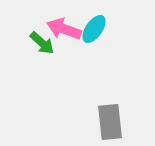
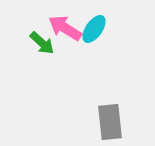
pink arrow: moved 1 px right, 1 px up; rotated 12 degrees clockwise
